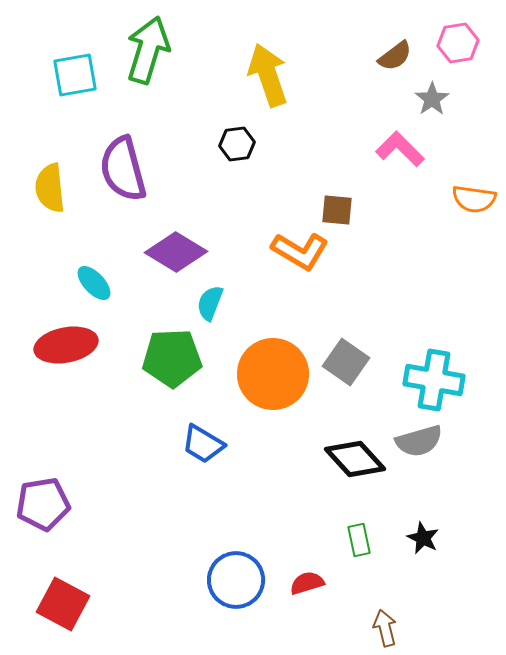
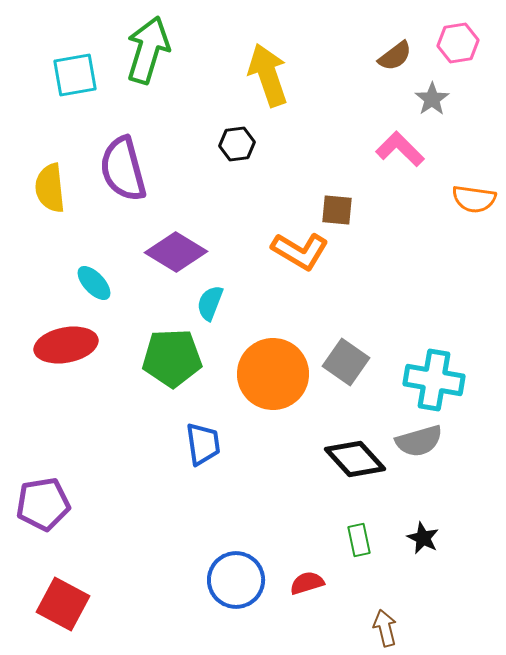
blue trapezoid: rotated 129 degrees counterclockwise
